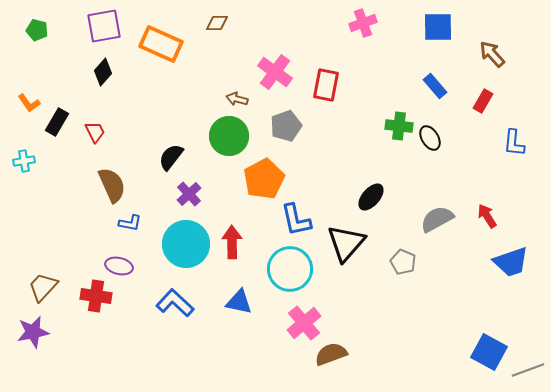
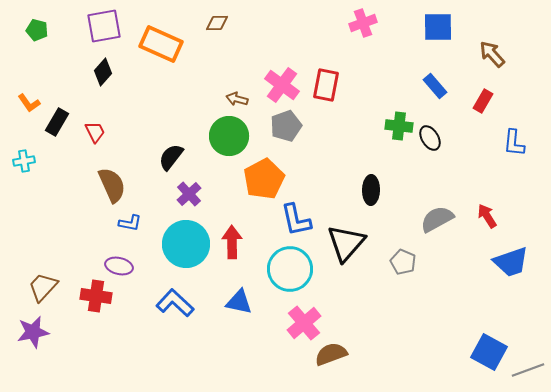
pink cross at (275, 72): moved 7 px right, 13 px down
black ellipse at (371, 197): moved 7 px up; rotated 40 degrees counterclockwise
